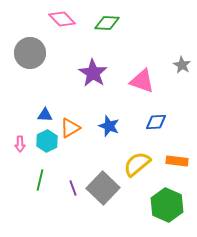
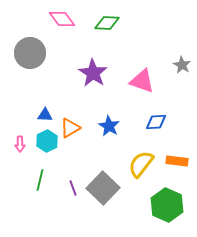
pink diamond: rotated 8 degrees clockwise
blue star: rotated 10 degrees clockwise
yellow semicircle: moved 4 px right; rotated 12 degrees counterclockwise
